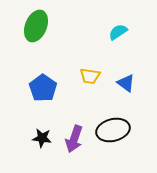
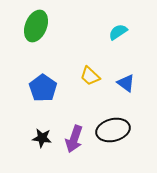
yellow trapezoid: rotated 35 degrees clockwise
